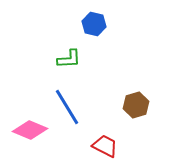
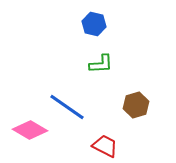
green L-shape: moved 32 px right, 5 px down
blue line: rotated 24 degrees counterclockwise
pink diamond: rotated 8 degrees clockwise
